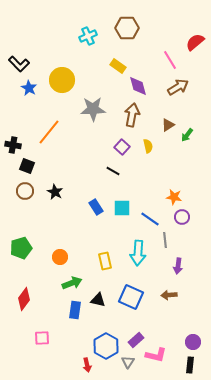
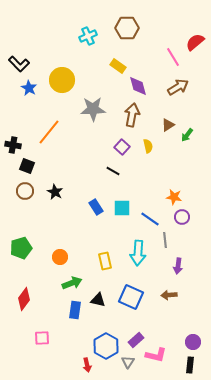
pink line at (170, 60): moved 3 px right, 3 px up
